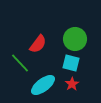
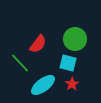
cyan square: moved 3 px left
